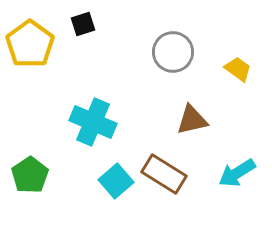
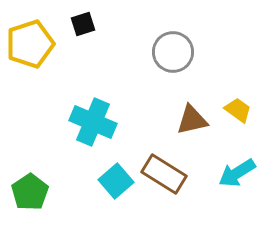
yellow pentagon: rotated 18 degrees clockwise
yellow trapezoid: moved 41 px down
green pentagon: moved 17 px down
